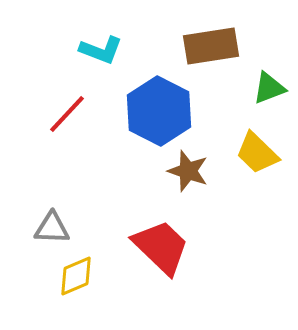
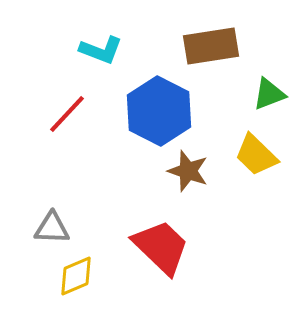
green triangle: moved 6 px down
yellow trapezoid: moved 1 px left, 2 px down
